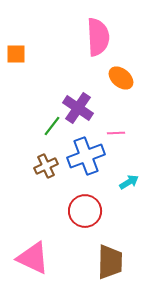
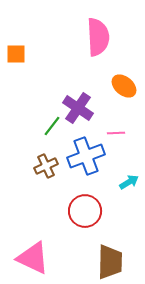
orange ellipse: moved 3 px right, 8 px down
